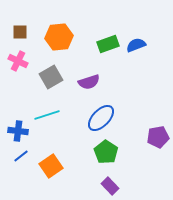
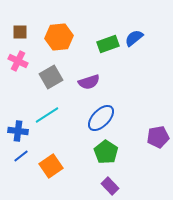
blue semicircle: moved 2 px left, 7 px up; rotated 18 degrees counterclockwise
cyan line: rotated 15 degrees counterclockwise
